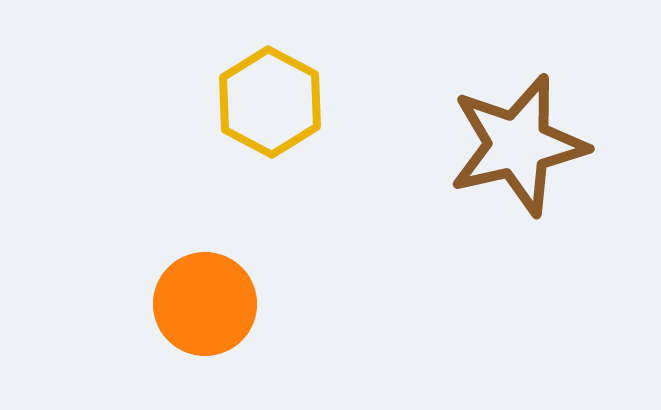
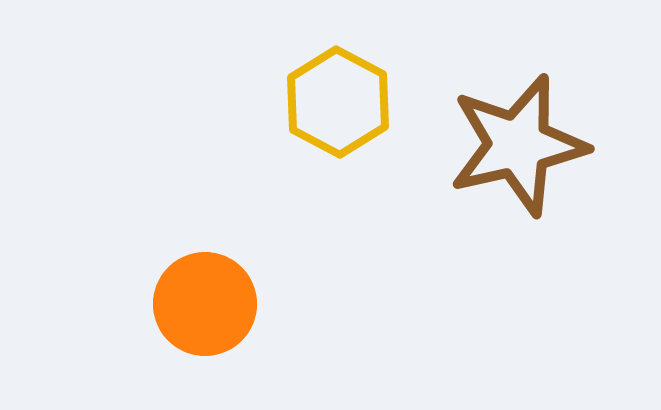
yellow hexagon: moved 68 px right
